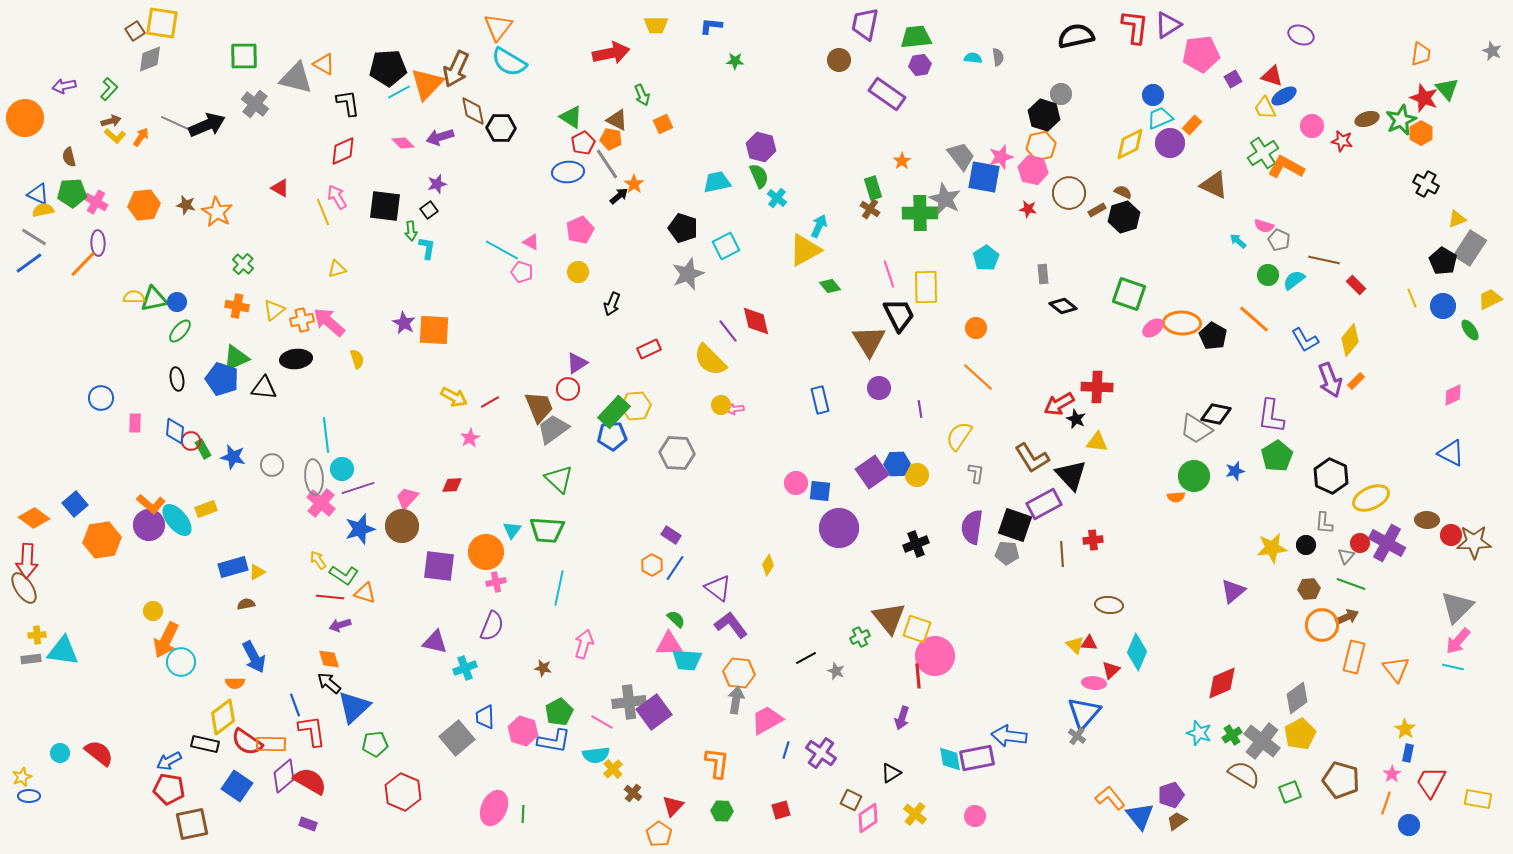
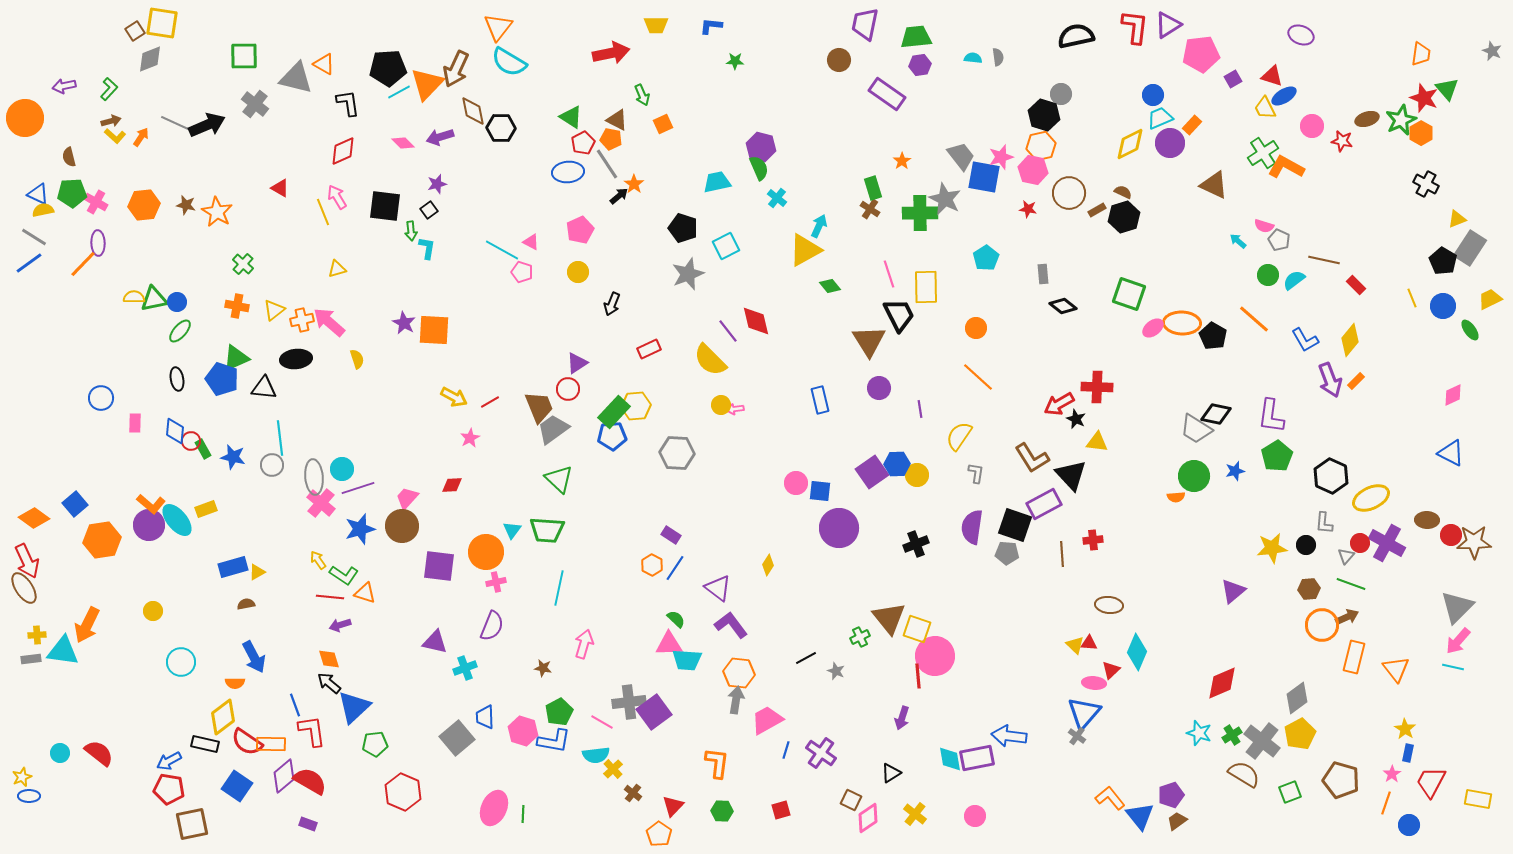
green semicircle at (759, 176): moved 8 px up
cyan line at (326, 435): moved 46 px left, 3 px down
red arrow at (27, 561): rotated 28 degrees counterclockwise
orange arrow at (166, 640): moved 79 px left, 15 px up
